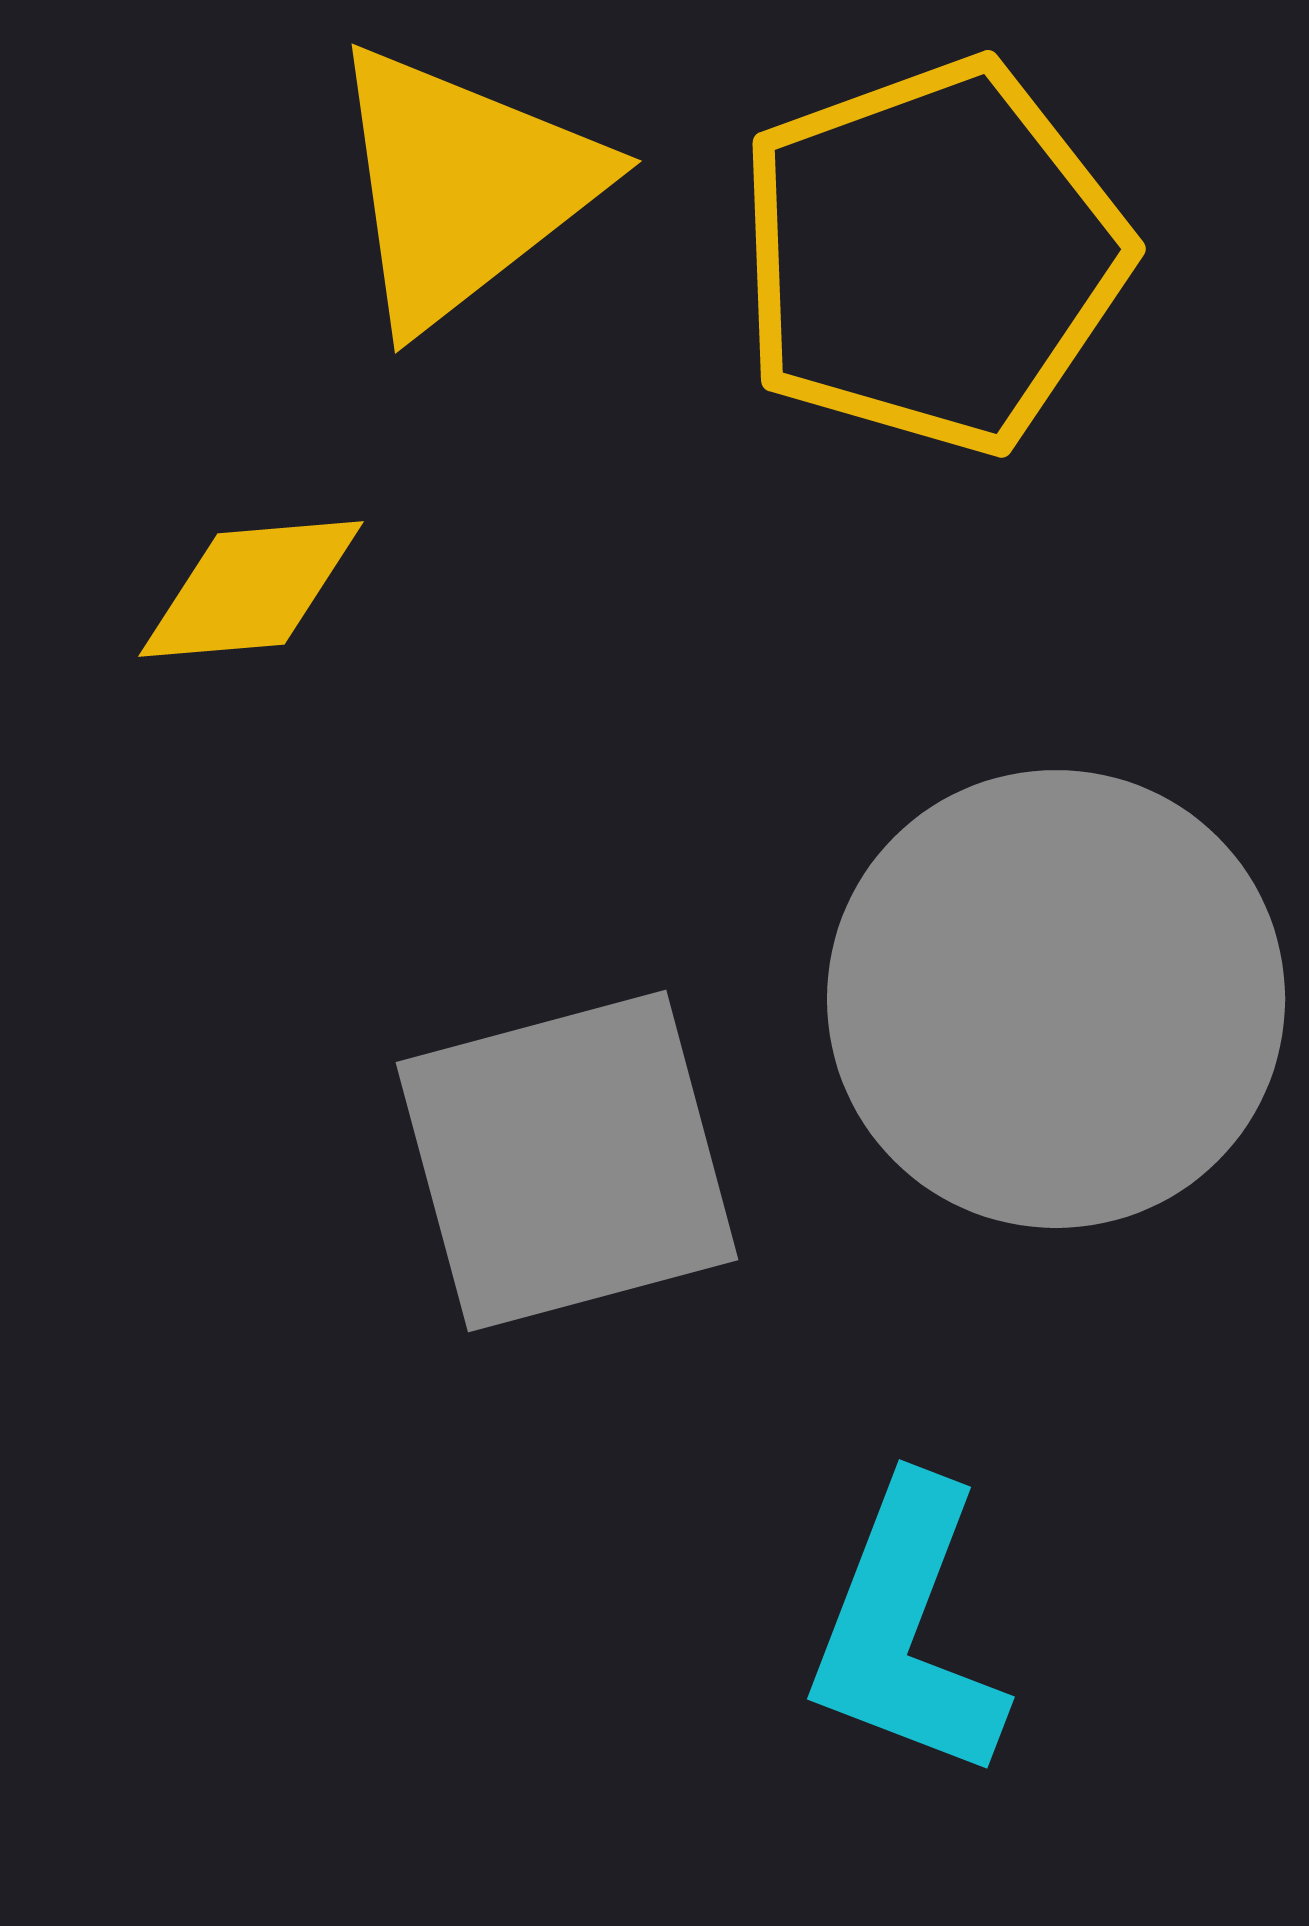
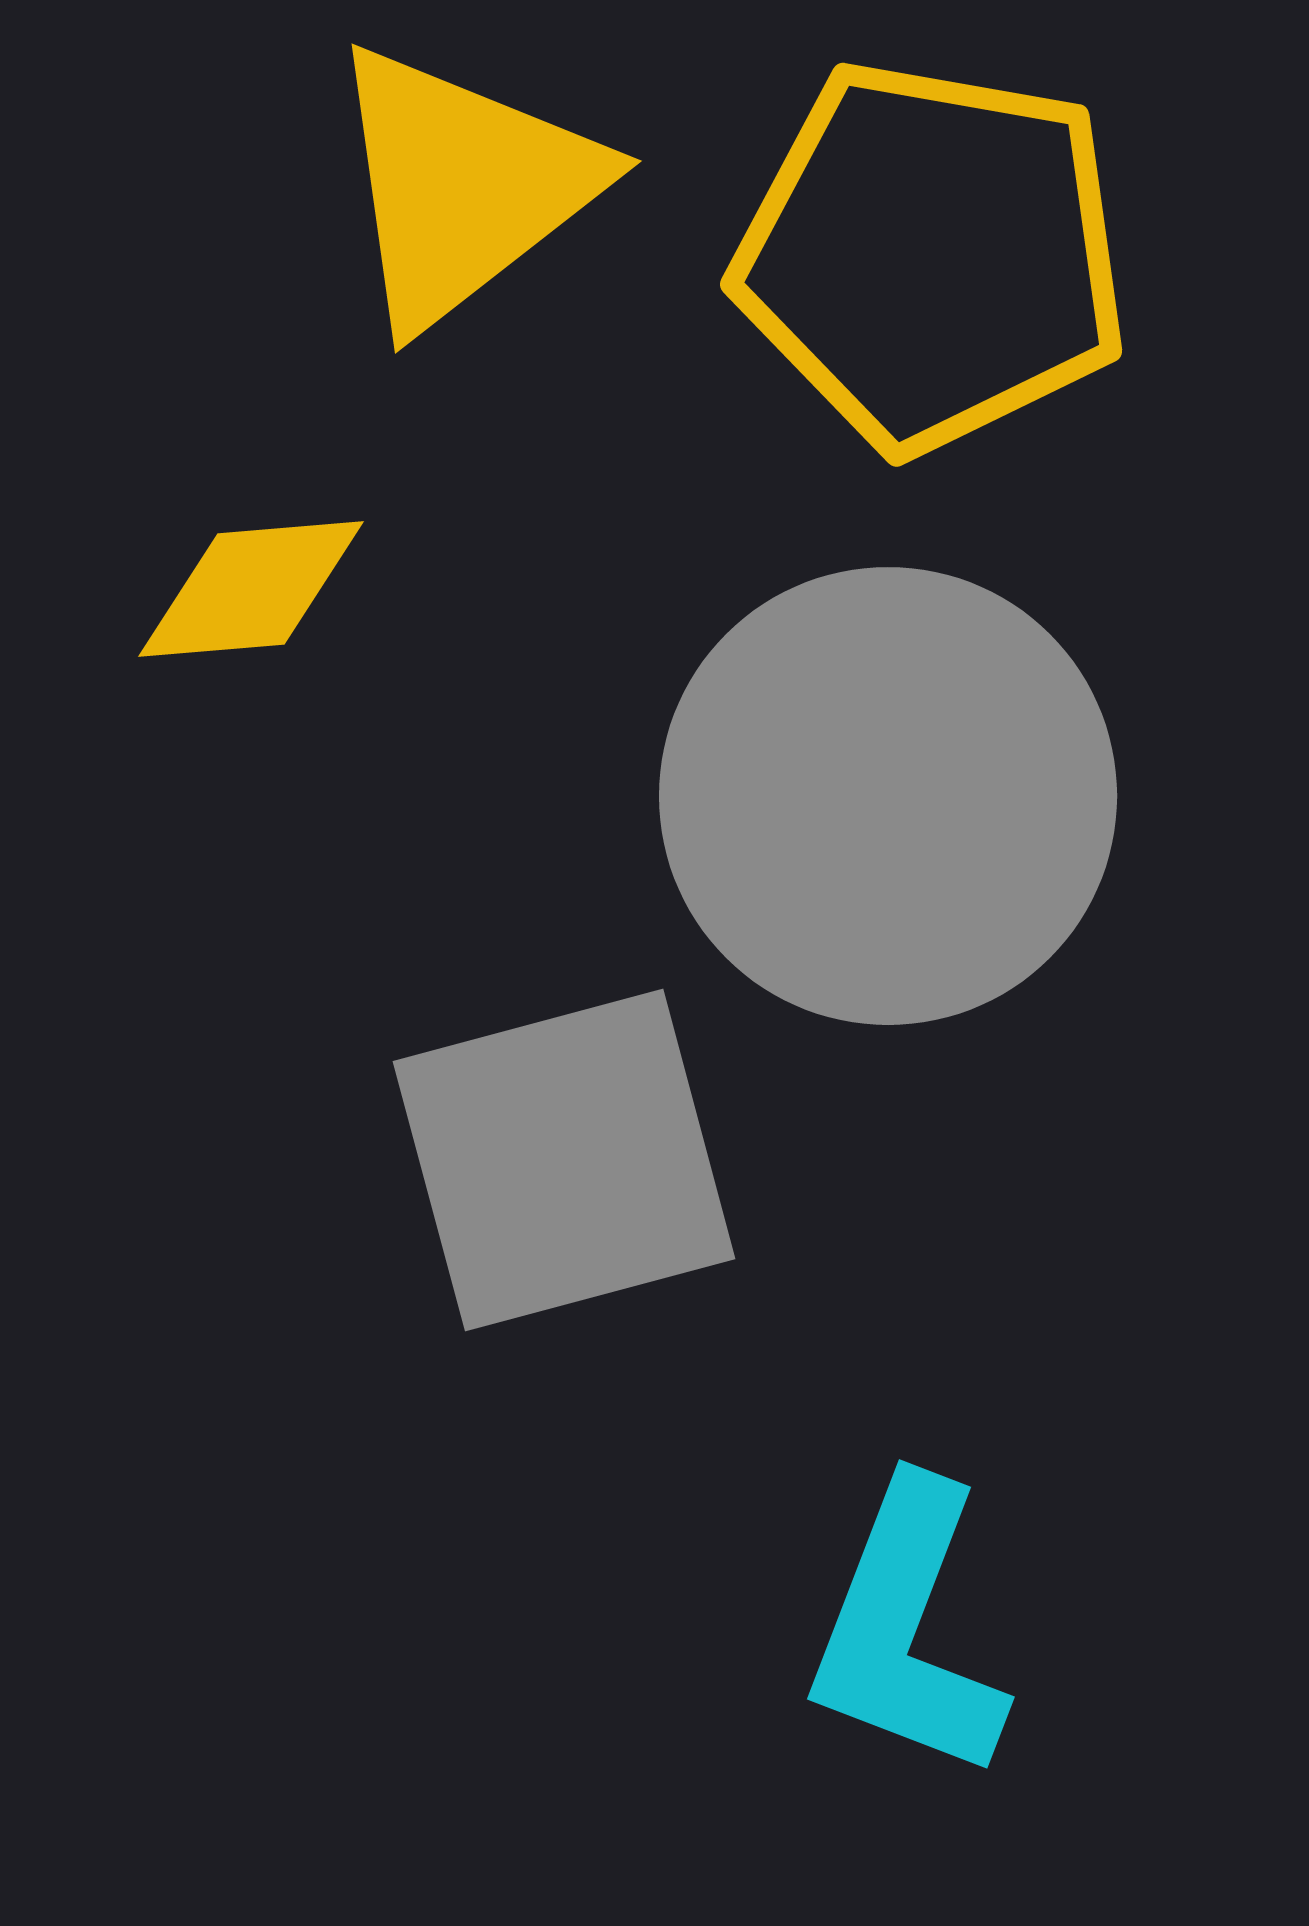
yellow pentagon: rotated 30 degrees clockwise
gray circle: moved 168 px left, 203 px up
gray square: moved 3 px left, 1 px up
